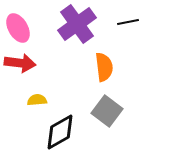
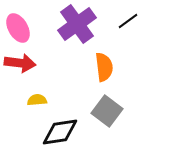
black line: moved 1 px up; rotated 25 degrees counterclockwise
black diamond: rotated 21 degrees clockwise
